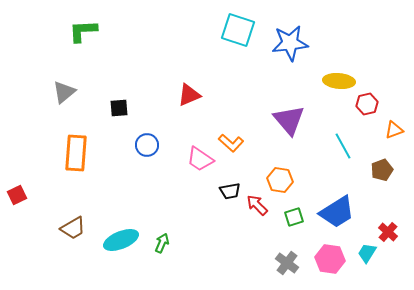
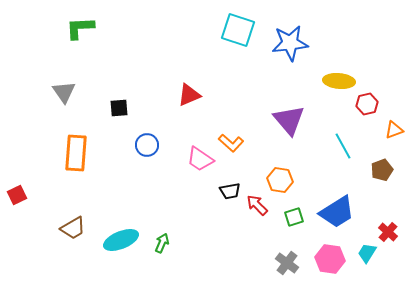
green L-shape: moved 3 px left, 3 px up
gray triangle: rotated 25 degrees counterclockwise
